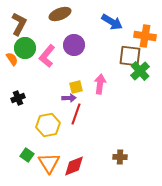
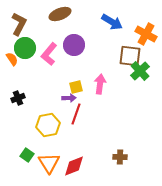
orange cross: moved 1 px right, 2 px up; rotated 20 degrees clockwise
pink L-shape: moved 2 px right, 2 px up
